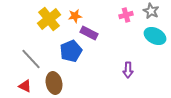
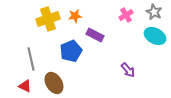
gray star: moved 3 px right, 1 px down
pink cross: rotated 16 degrees counterclockwise
yellow cross: moved 1 px left; rotated 20 degrees clockwise
purple rectangle: moved 6 px right, 2 px down
gray line: rotated 30 degrees clockwise
purple arrow: rotated 42 degrees counterclockwise
brown ellipse: rotated 20 degrees counterclockwise
